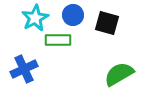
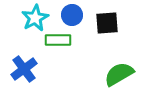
blue circle: moved 1 px left
black square: rotated 20 degrees counterclockwise
blue cross: rotated 12 degrees counterclockwise
